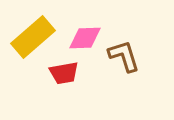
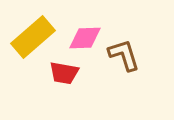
brown L-shape: moved 1 px up
red trapezoid: rotated 20 degrees clockwise
